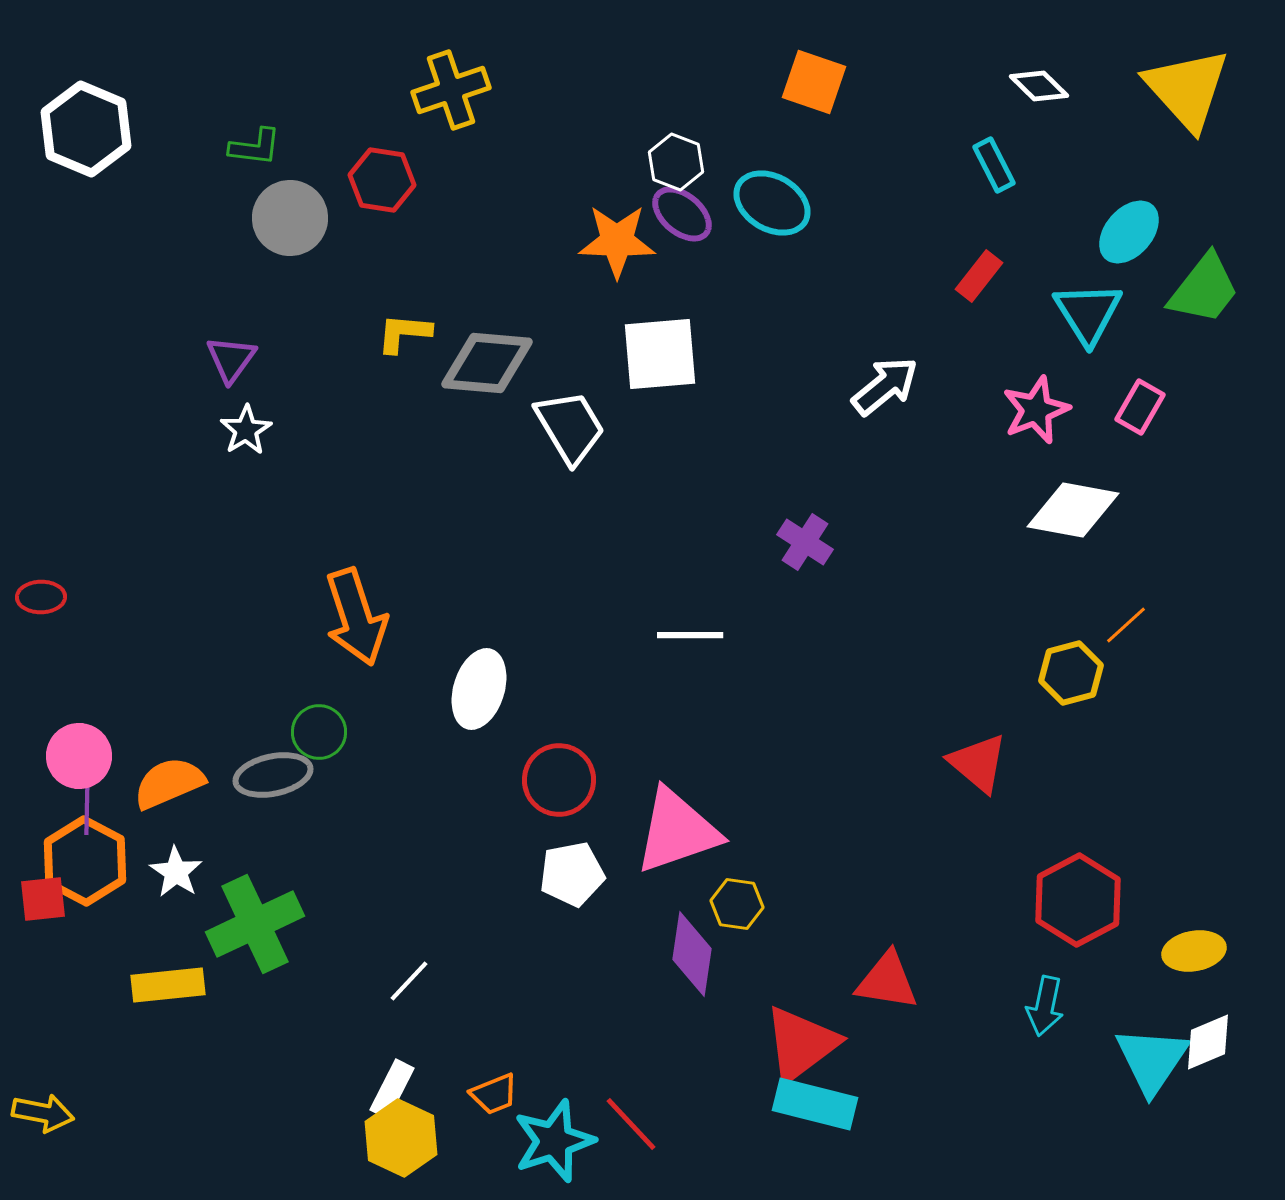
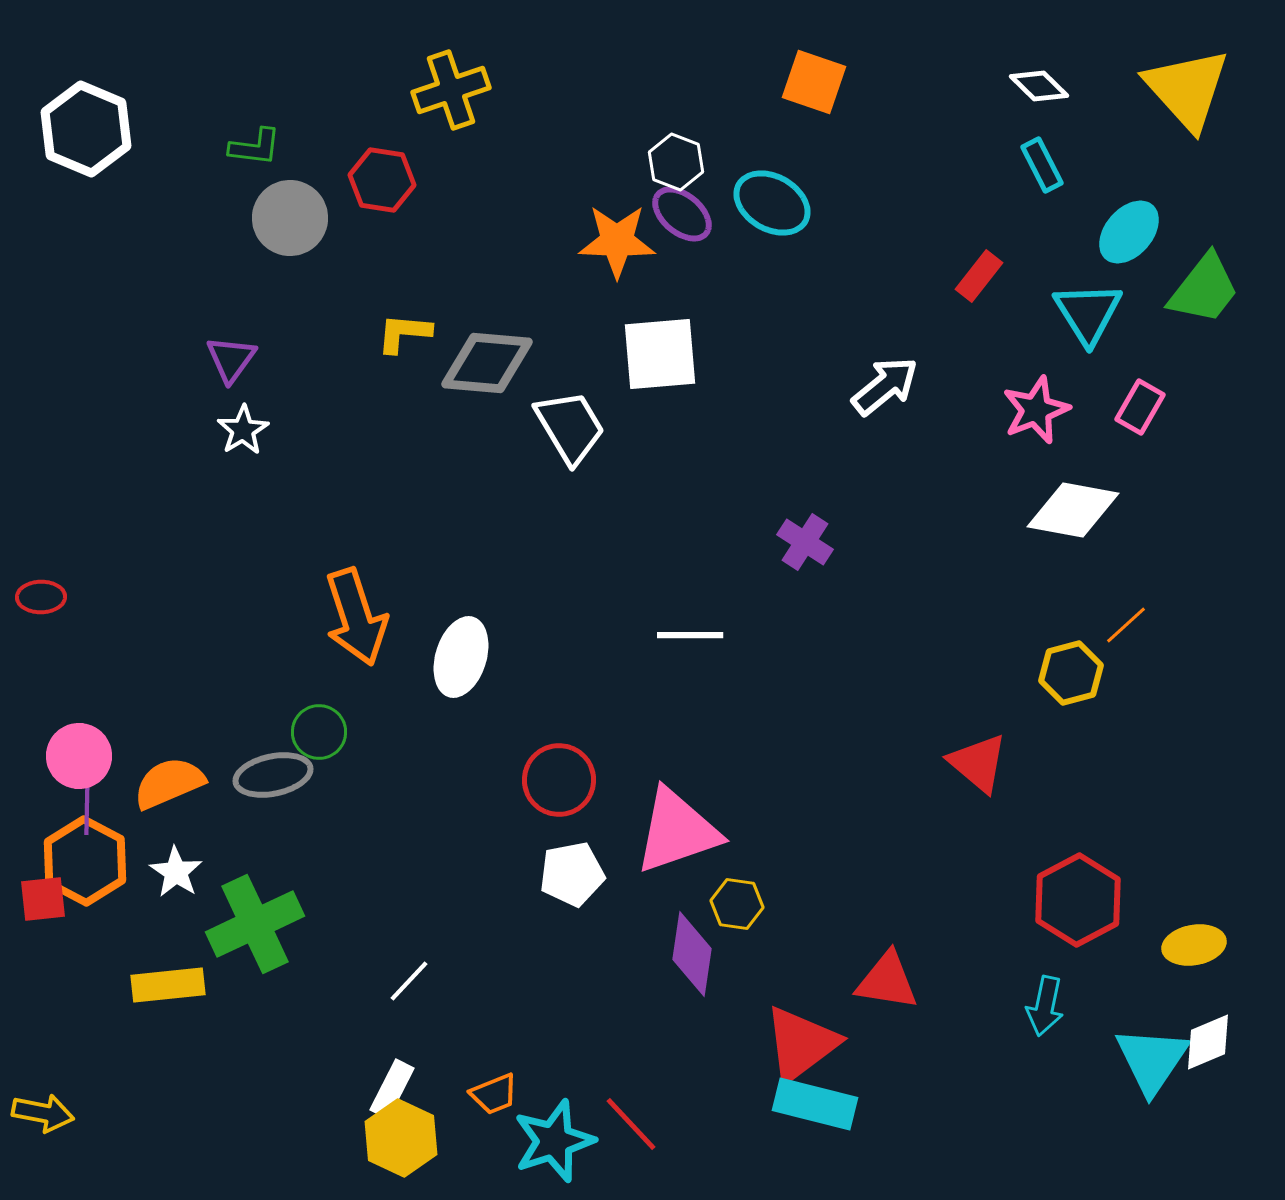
cyan rectangle at (994, 165): moved 48 px right
white star at (246, 430): moved 3 px left
white ellipse at (479, 689): moved 18 px left, 32 px up
yellow ellipse at (1194, 951): moved 6 px up
